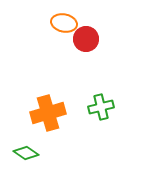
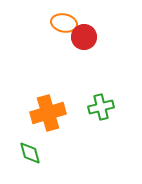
red circle: moved 2 px left, 2 px up
green diamond: moved 4 px right; rotated 40 degrees clockwise
